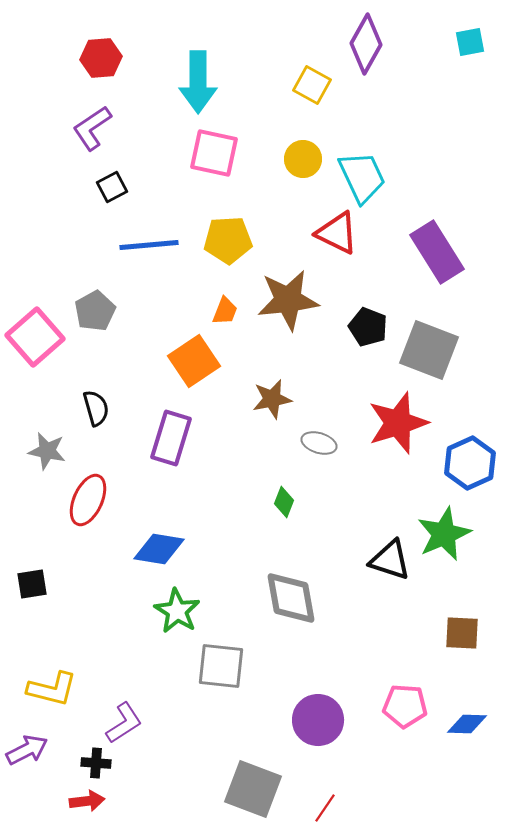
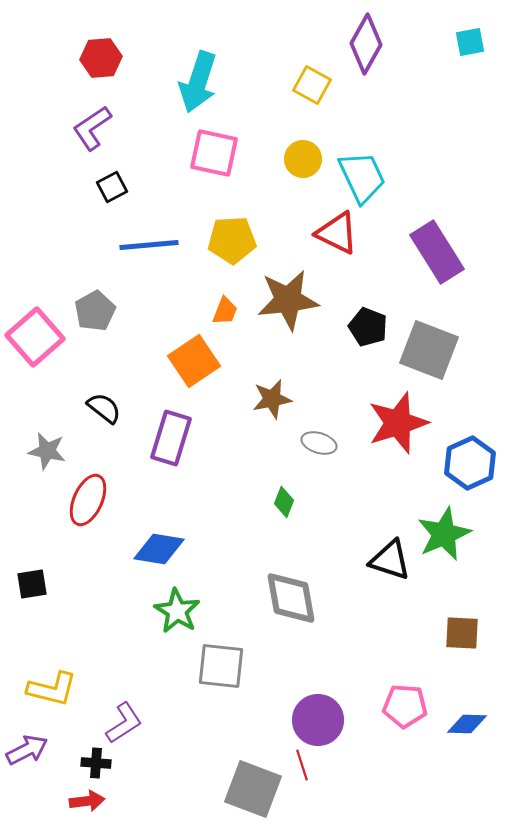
cyan arrow at (198, 82): rotated 18 degrees clockwise
yellow pentagon at (228, 240): moved 4 px right
black semicircle at (96, 408): moved 8 px right; rotated 36 degrees counterclockwise
red line at (325, 808): moved 23 px left, 43 px up; rotated 52 degrees counterclockwise
